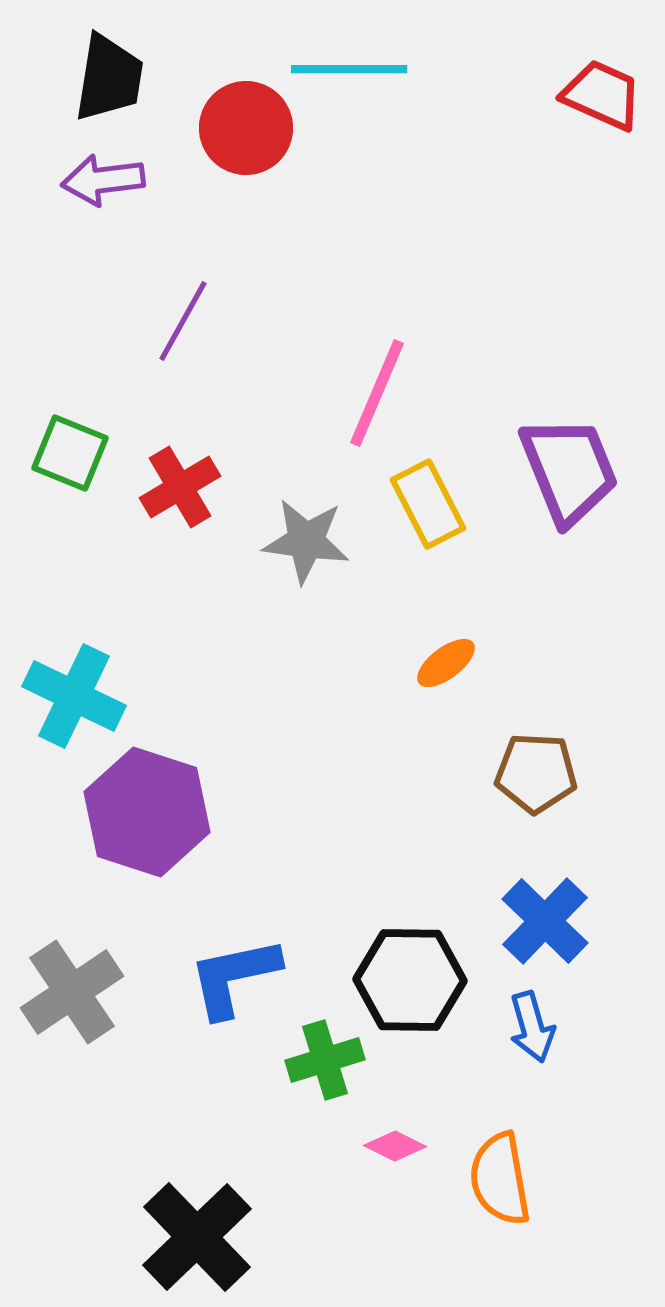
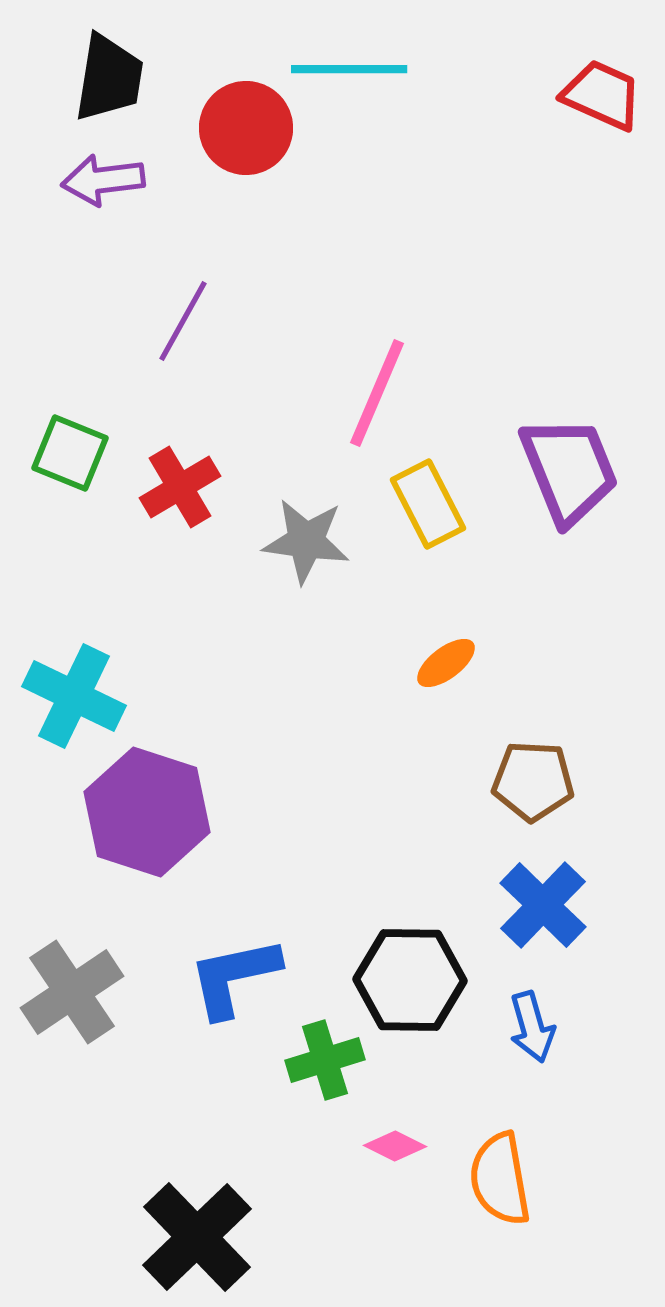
brown pentagon: moved 3 px left, 8 px down
blue cross: moved 2 px left, 16 px up
